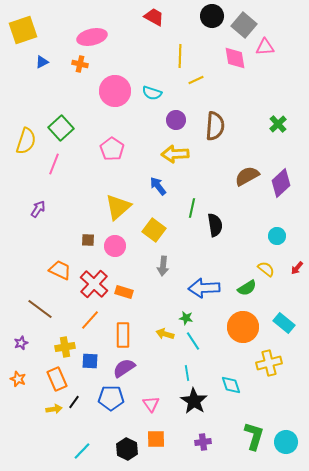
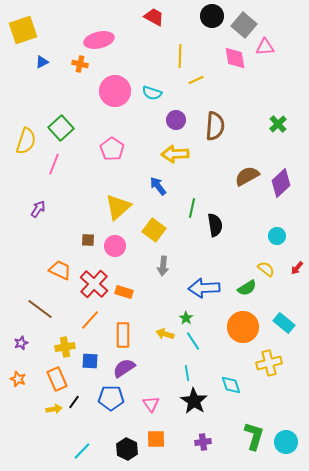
pink ellipse at (92, 37): moved 7 px right, 3 px down
green star at (186, 318): rotated 24 degrees clockwise
